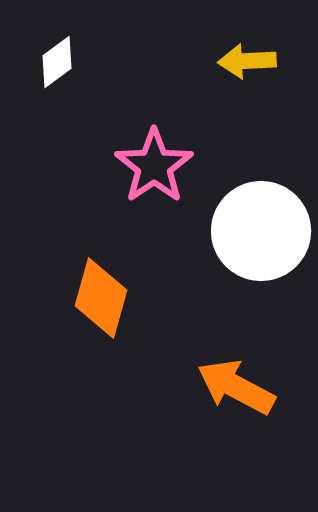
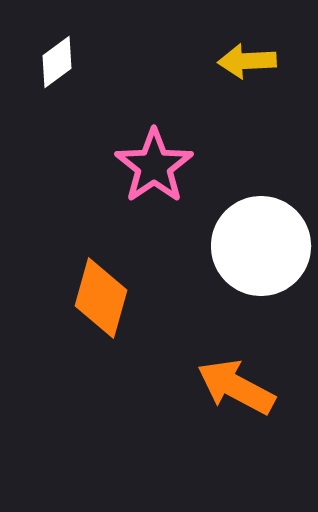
white circle: moved 15 px down
